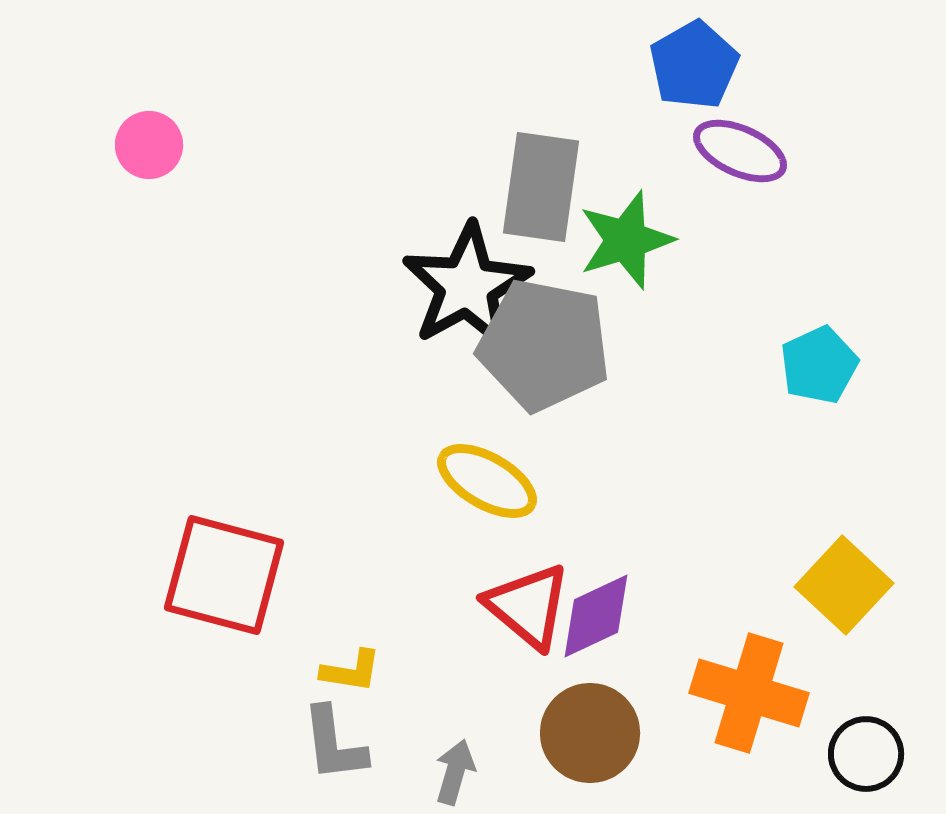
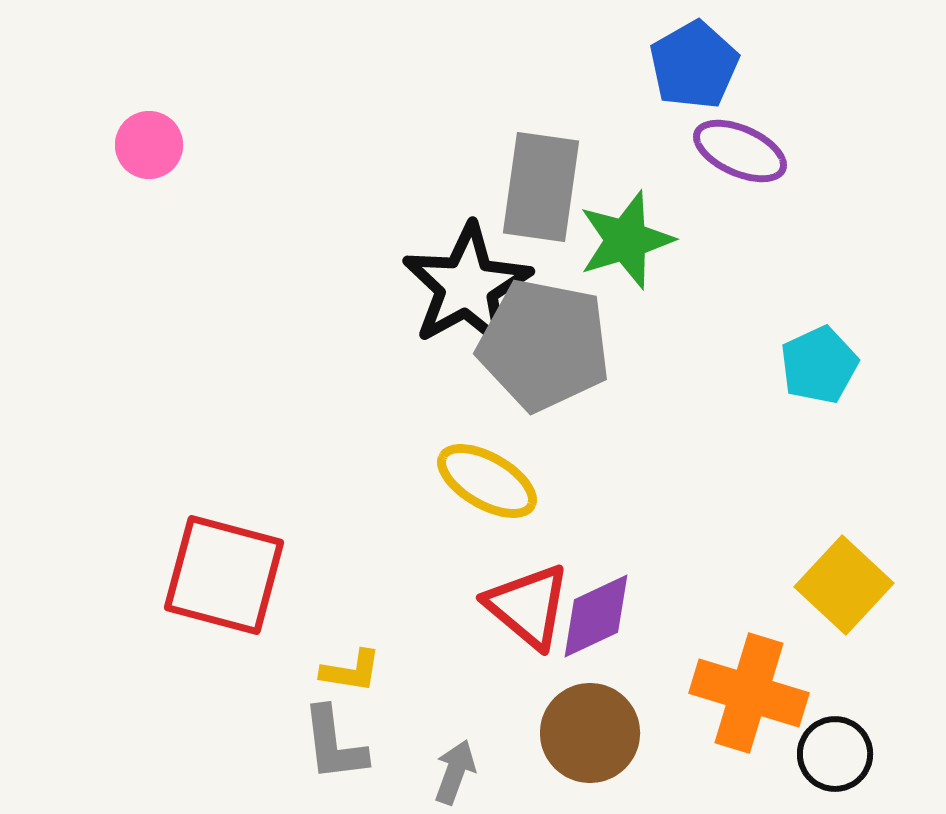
black circle: moved 31 px left
gray arrow: rotated 4 degrees clockwise
